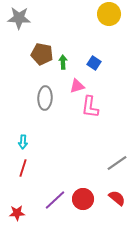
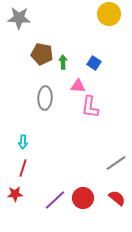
pink triangle: moved 1 px right; rotated 21 degrees clockwise
gray line: moved 1 px left
red circle: moved 1 px up
red star: moved 2 px left, 19 px up
